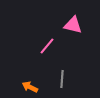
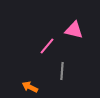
pink triangle: moved 1 px right, 5 px down
gray line: moved 8 px up
